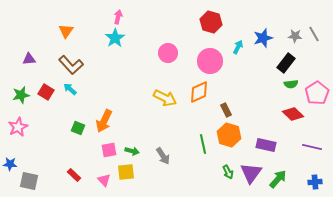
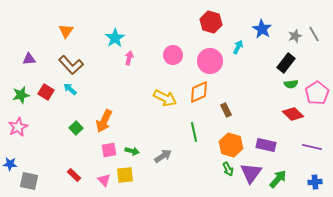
pink arrow at (118, 17): moved 11 px right, 41 px down
gray star at (295, 36): rotated 24 degrees counterclockwise
blue star at (263, 38): moved 1 px left, 9 px up; rotated 24 degrees counterclockwise
pink circle at (168, 53): moved 5 px right, 2 px down
green square at (78, 128): moved 2 px left; rotated 24 degrees clockwise
orange hexagon at (229, 135): moved 2 px right, 10 px down
green line at (203, 144): moved 9 px left, 12 px up
gray arrow at (163, 156): rotated 90 degrees counterclockwise
yellow square at (126, 172): moved 1 px left, 3 px down
green arrow at (228, 172): moved 3 px up
